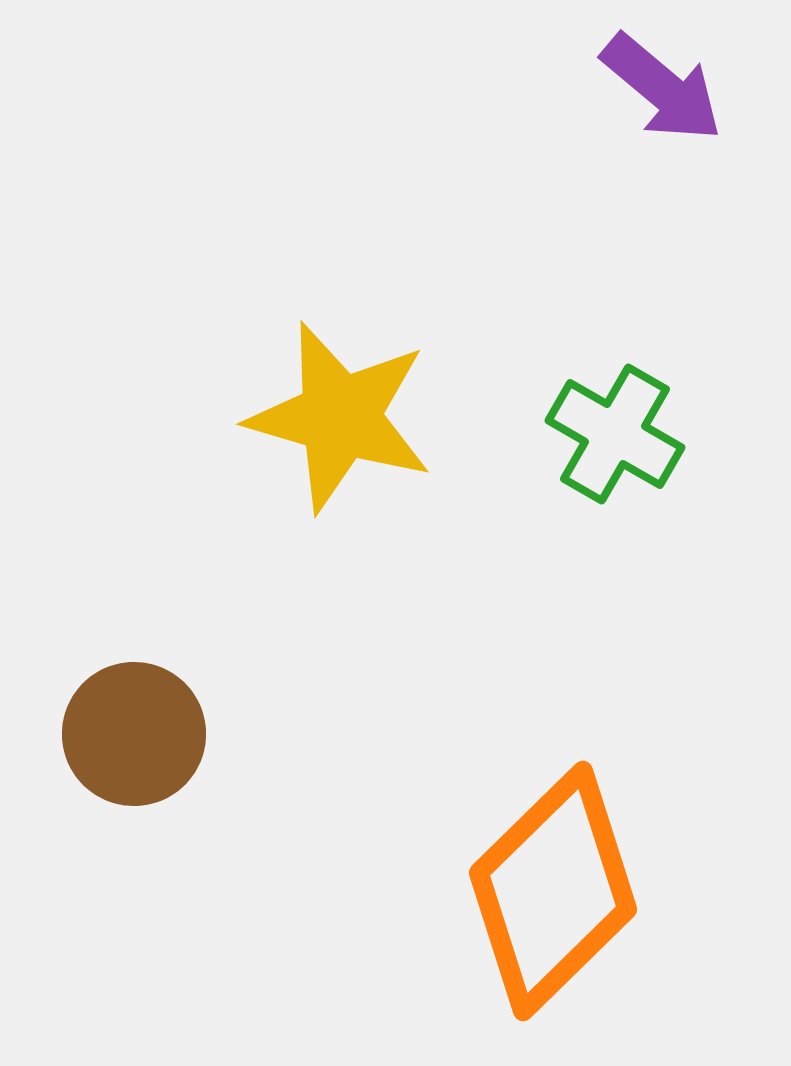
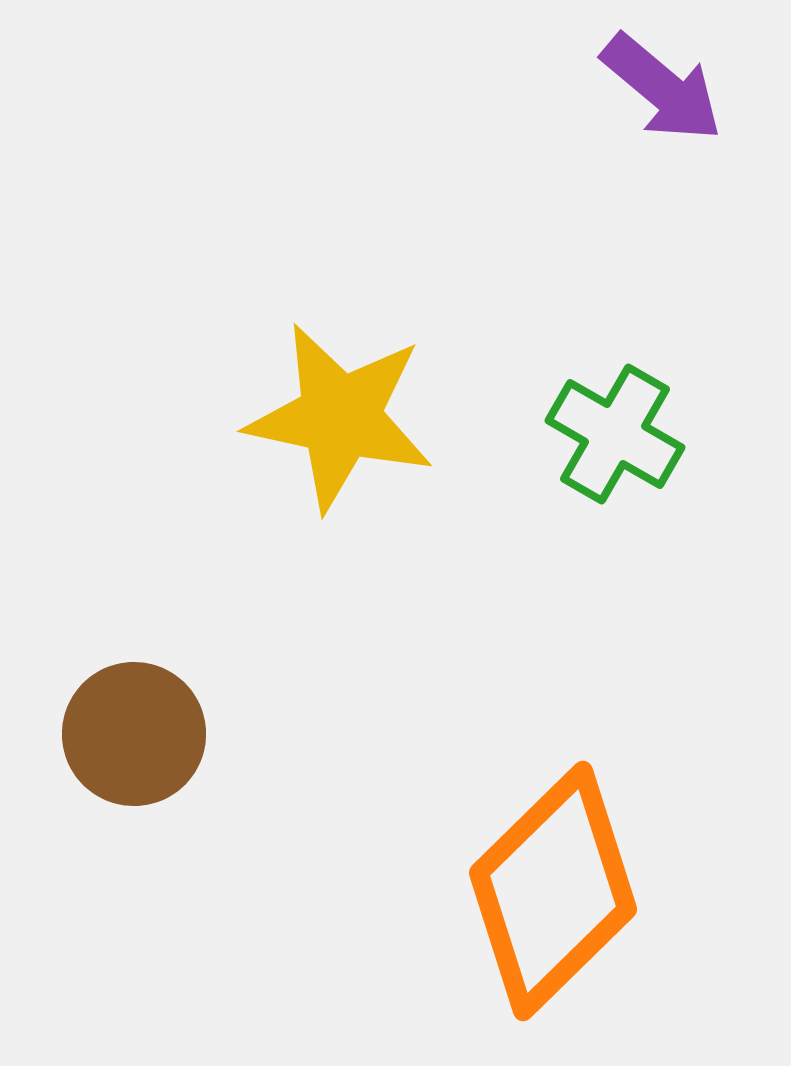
yellow star: rotated 4 degrees counterclockwise
